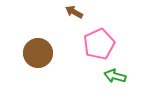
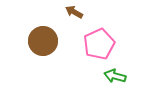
brown circle: moved 5 px right, 12 px up
